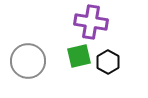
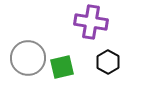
green square: moved 17 px left, 11 px down
gray circle: moved 3 px up
